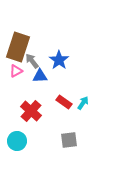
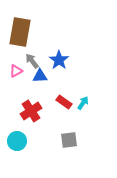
brown rectangle: moved 2 px right, 15 px up; rotated 8 degrees counterclockwise
red cross: rotated 15 degrees clockwise
